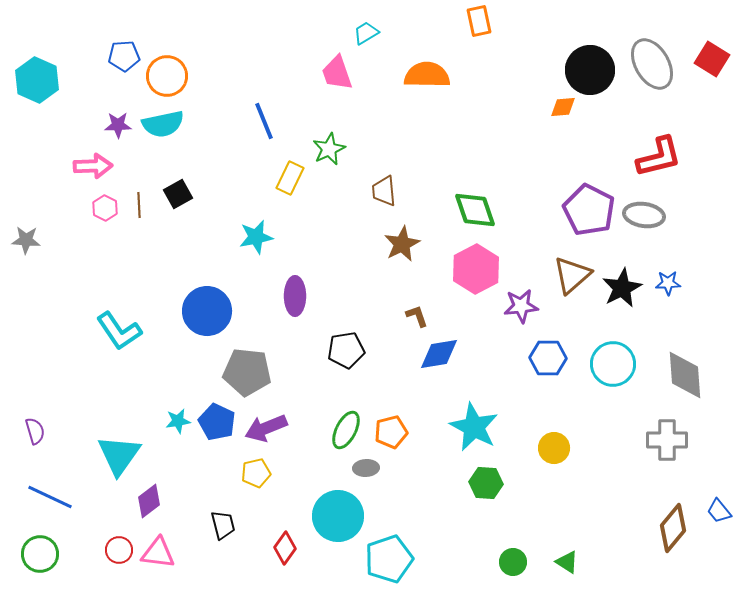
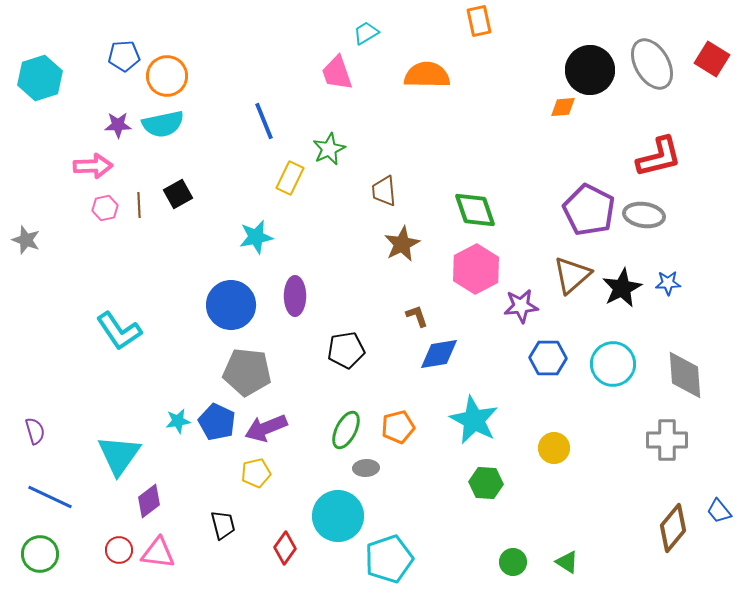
cyan hexagon at (37, 80): moved 3 px right, 2 px up; rotated 18 degrees clockwise
pink hexagon at (105, 208): rotated 20 degrees clockwise
gray star at (26, 240): rotated 16 degrees clockwise
blue circle at (207, 311): moved 24 px right, 6 px up
cyan star at (474, 427): moved 7 px up
orange pentagon at (391, 432): moved 7 px right, 5 px up
